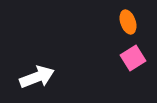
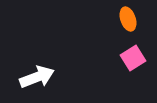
orange ellipse: moved 3 px up
